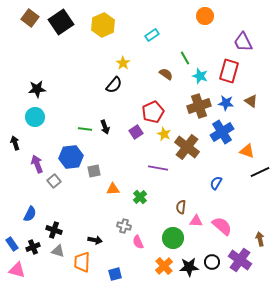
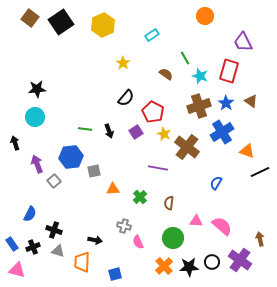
black semicircle at (114, 85): moved 12 px right, 13 px down
blue star at (226, 103): rotated 28 degrees clockwise
red pentagon at (153, 112): rotated 20 degrees counterclockwise
black arrow at (105, 127): moved 4 px right, 4 px down
brown semicircle at (181, 207): moved 12 px left, 4 px up
